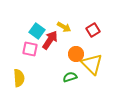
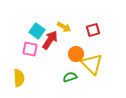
red square: rotated 16 degrees clockwise
